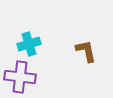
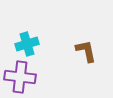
cyan cross: moved 2 px left
